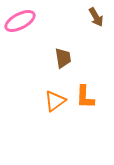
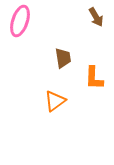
pink ellipse: rotated 44 degrees counterclockwise
orange L-shape: moved 9 px right, 19 px up
